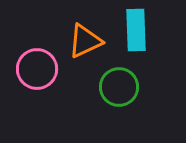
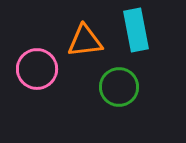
cyan rectangle: rotated 9 degrees counterclockwise
orange triangle: rotated 18 degrees clockwise
